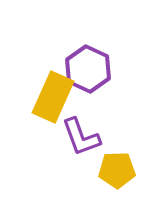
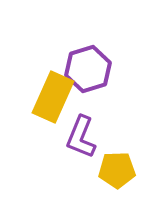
purple hexagon: rotated 18 degrees clockwise
purple L-shape: rotated 42 degrees clockwise
